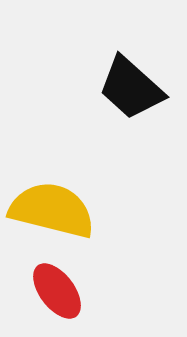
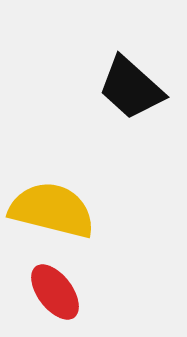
red ellipse: moved 2 px left, 1 px down
